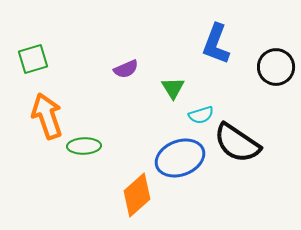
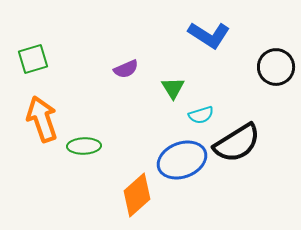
blue L-shape: moved 7 px left, 9 px up; rotated 78 degrees counterclockwise
orange arrow: moved 5 px left, 3 px down
black semicircle: rotated 66 degrees counterclockwise
blue ellipse: moved 2 px right, 2 px down
